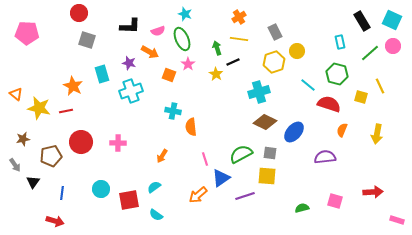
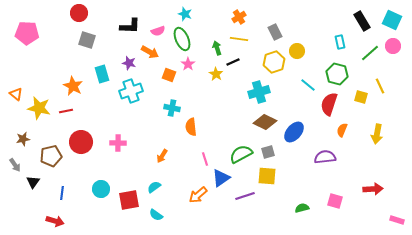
red semicircle at (329, 104): rotated 90 degrees counterclockwise
cyan cross at (173, 111): moved 1 px left, 3 px up
gray square at (270, 153): moved 2 px left, 1 px up; rotated 24 degrees counterclockwise
red arrow at (373, 192): moved 3 px up
